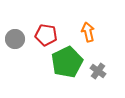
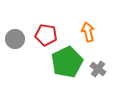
gray cross: moved 2 px up
